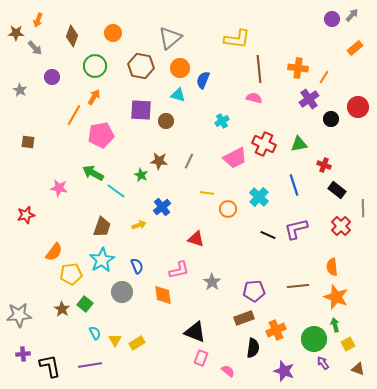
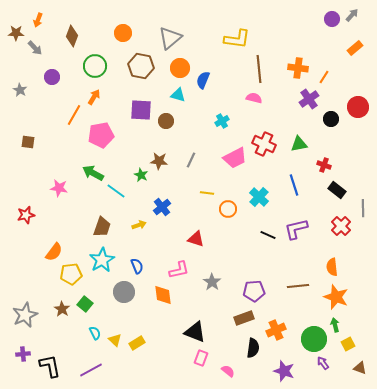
orange circle at (113, 33): moved 10 px right
gray line at (189, 161): moved 2 px right, 1 px up
gray circle at (122, 292): moved 2 px right
gray star at (19, 315): moved 6 px right; rotated 20 degrees counterclockwise
yellow triangle at (115, 340): rotated 16 degrees counterclockwise
purple line at (90, 365): moved 1 px right, 5 px down; rotated 20 degrees counterclockwise
brown triangle at (358, 369): moved 2 px right, 1 px up
